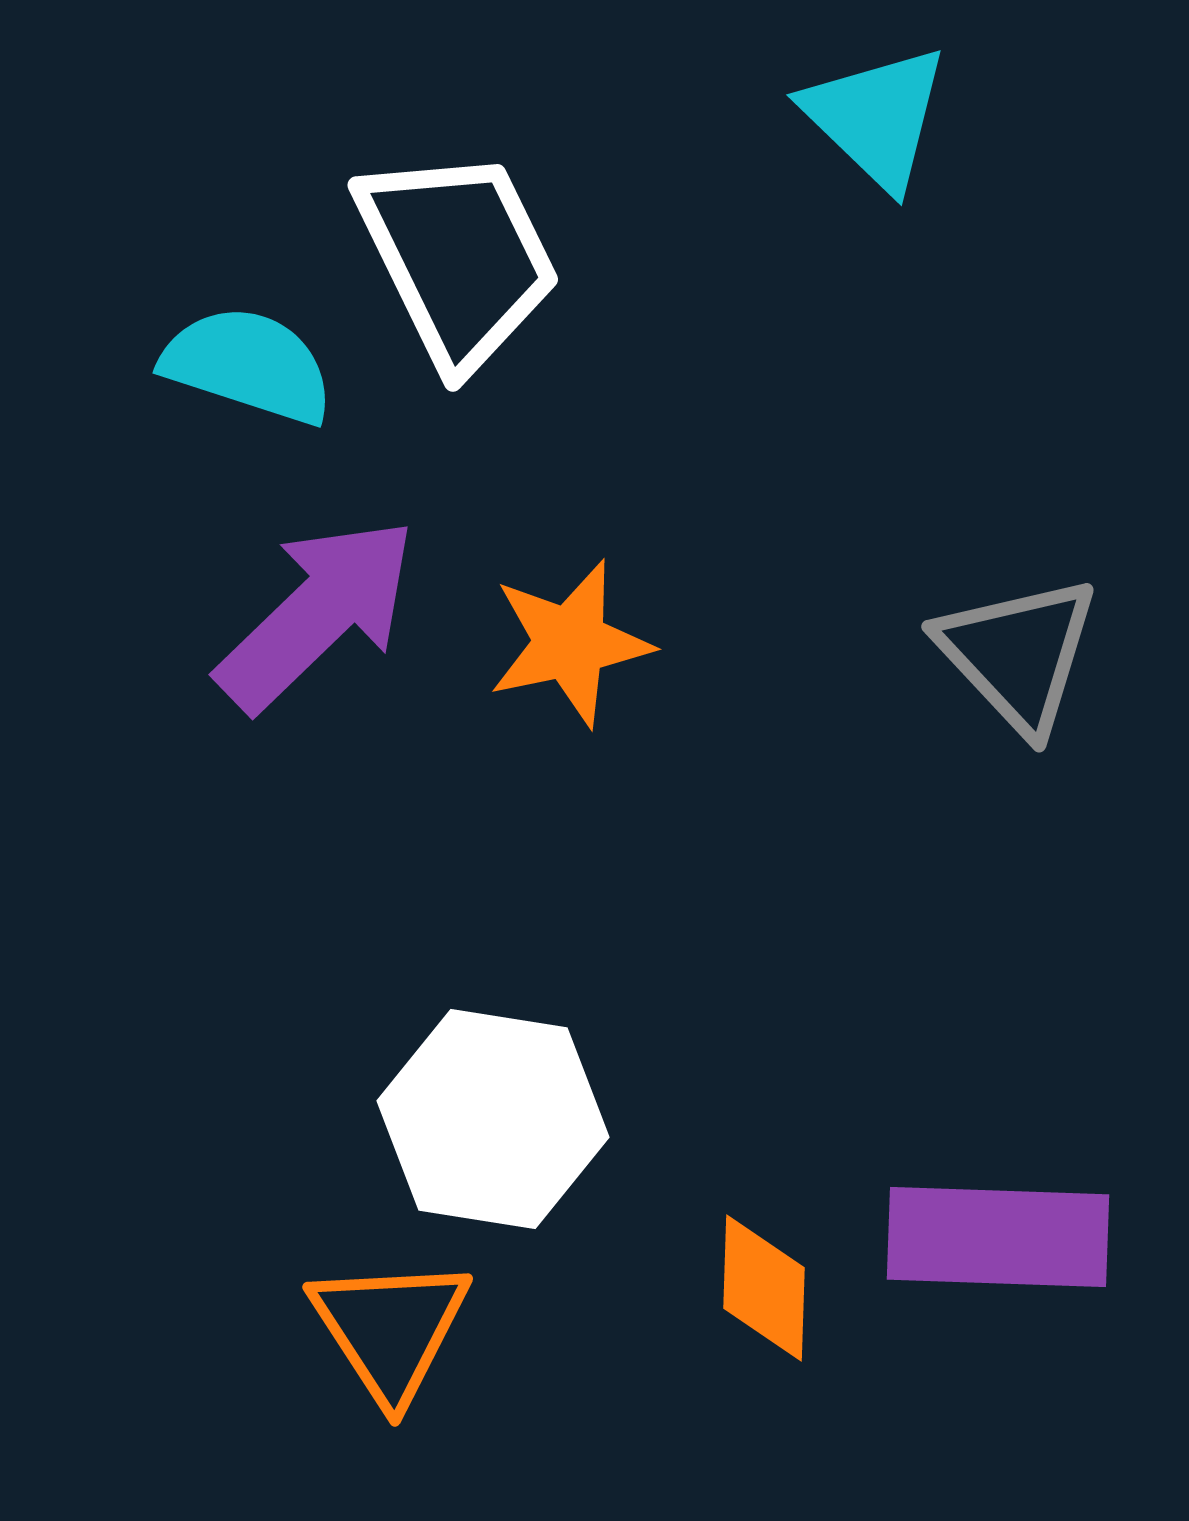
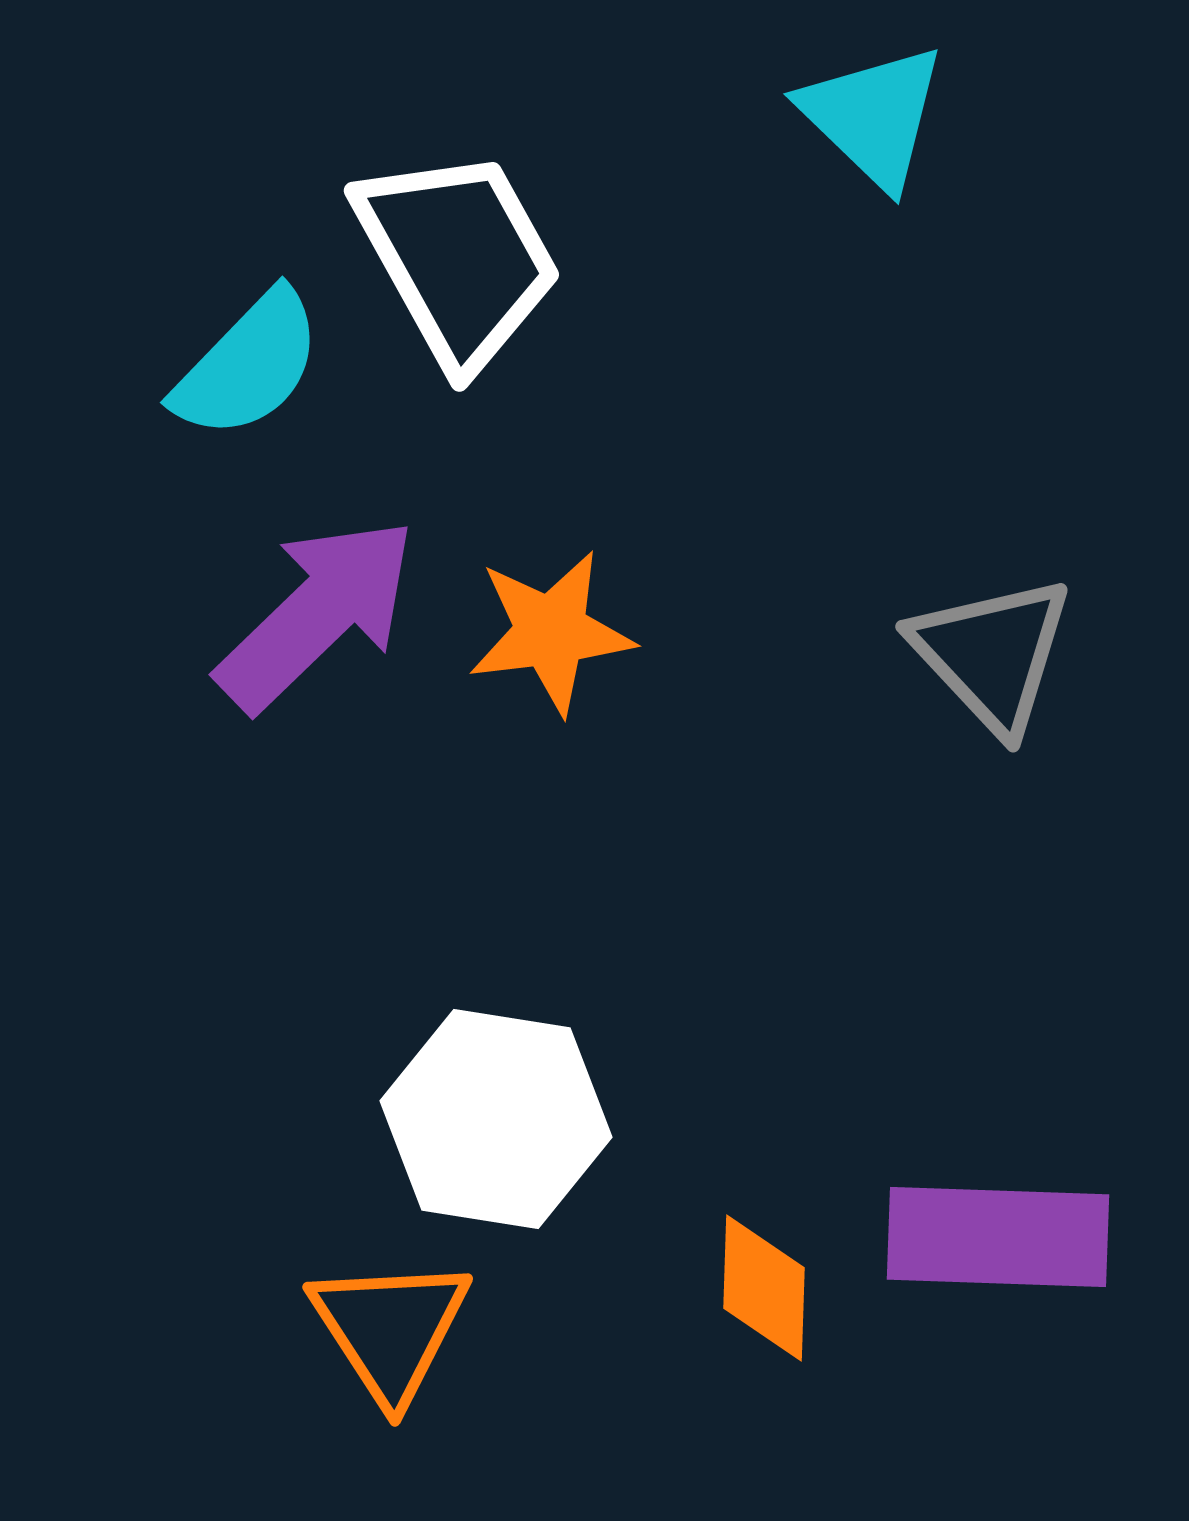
cyan triangle: moved 3 px left, 1 px up
white trapezoid: rotated 3 degrees counterclockwise
cyan semicircle: rotated 116 degrees clockwise
orange star: moved 19 px left, 11 px up; rotated 5 degrees clockwise
gray triangle: moved 26 px left
white hexagon: moved 3 px right
